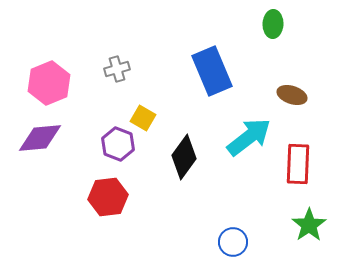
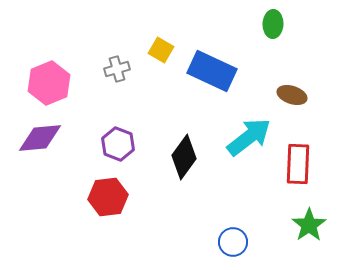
blue rectangle: rotated 42 degrees counterclockwise
yellow square: moved 18 px right, 68 px up
